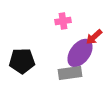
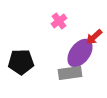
pink cross: moved 4 px left; rotated 28 degrees counterclockwise
black pentagon: moved 1 px left, 1 px down
